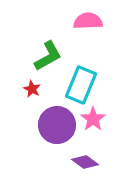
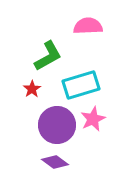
pink semicircle: moved 5 px down
cyan rectangle: rotated 51 degrees clockwise
red star: rotated 12 degrees clockwise
pink star: rotated 10 degrees clockwise
purple diamond: moved 30 px left
